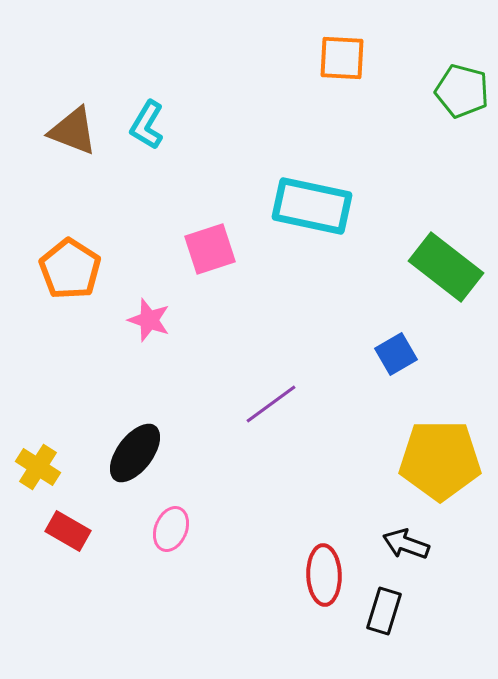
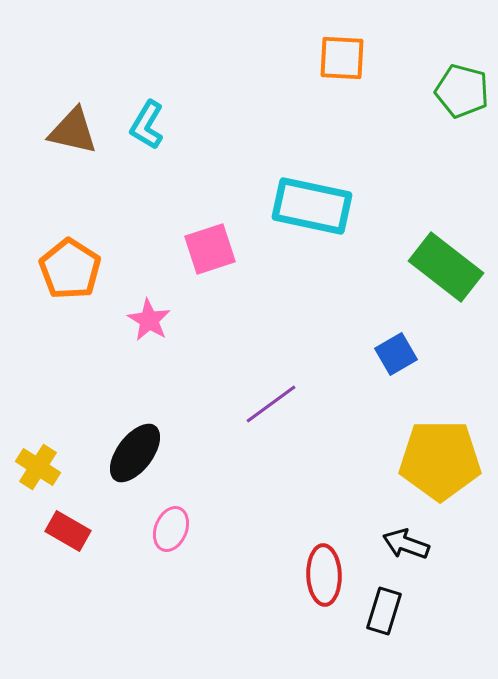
brown triangle: rotated 8 degrees counterclockwise
pink star: rotated 12 degrees clockwise
